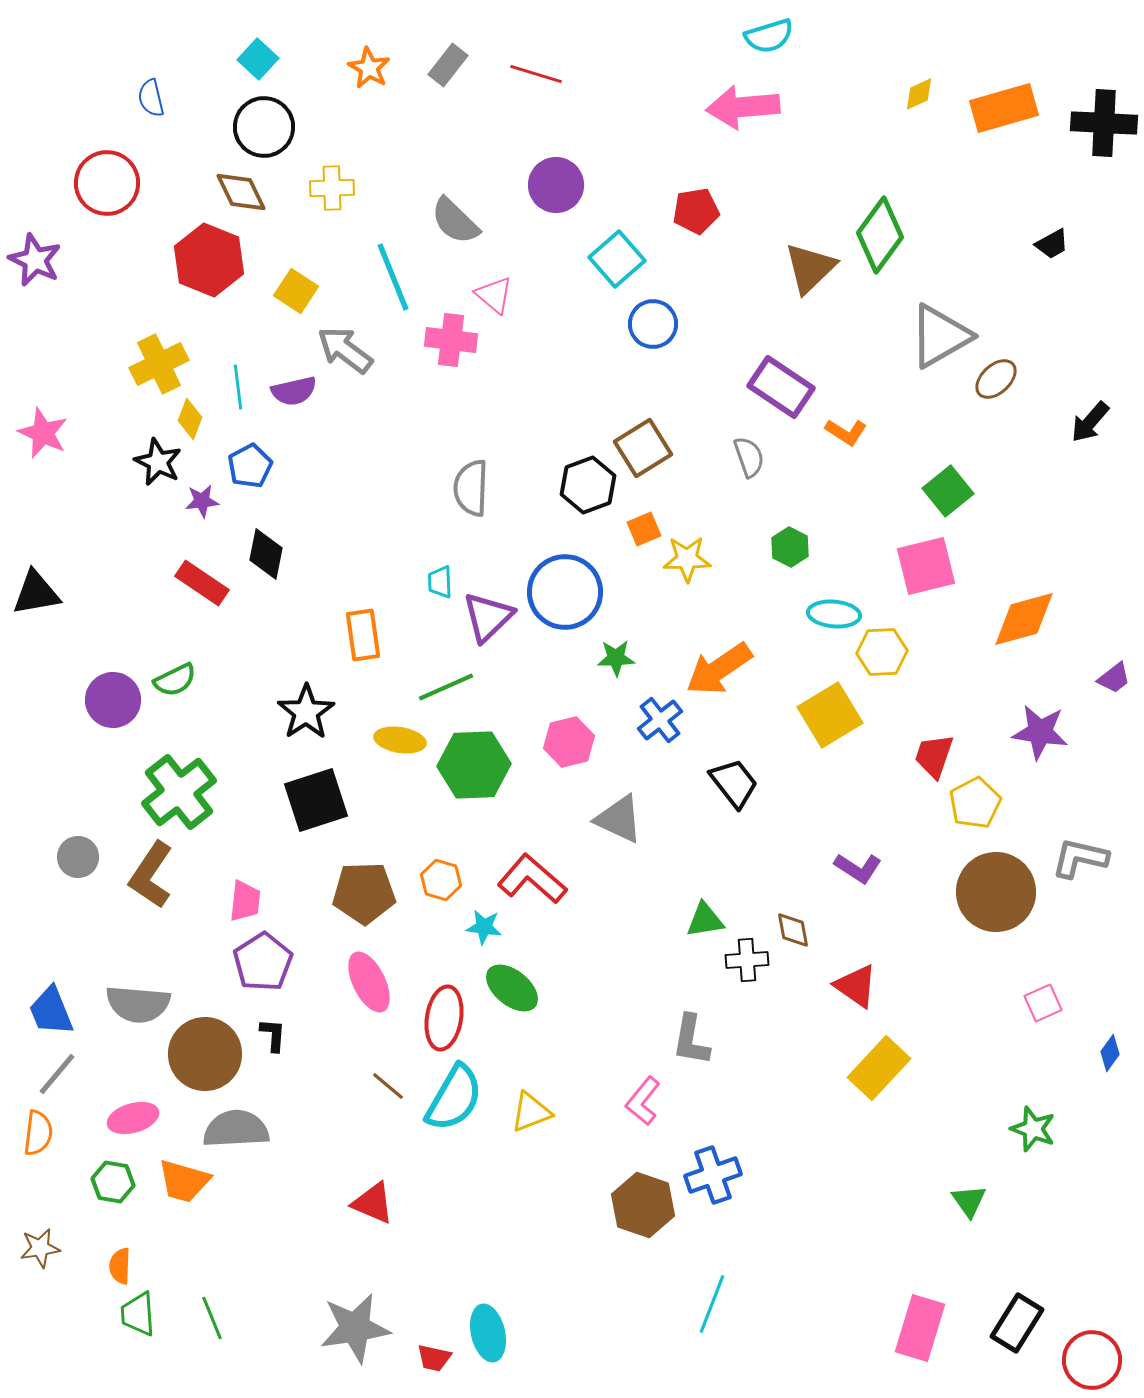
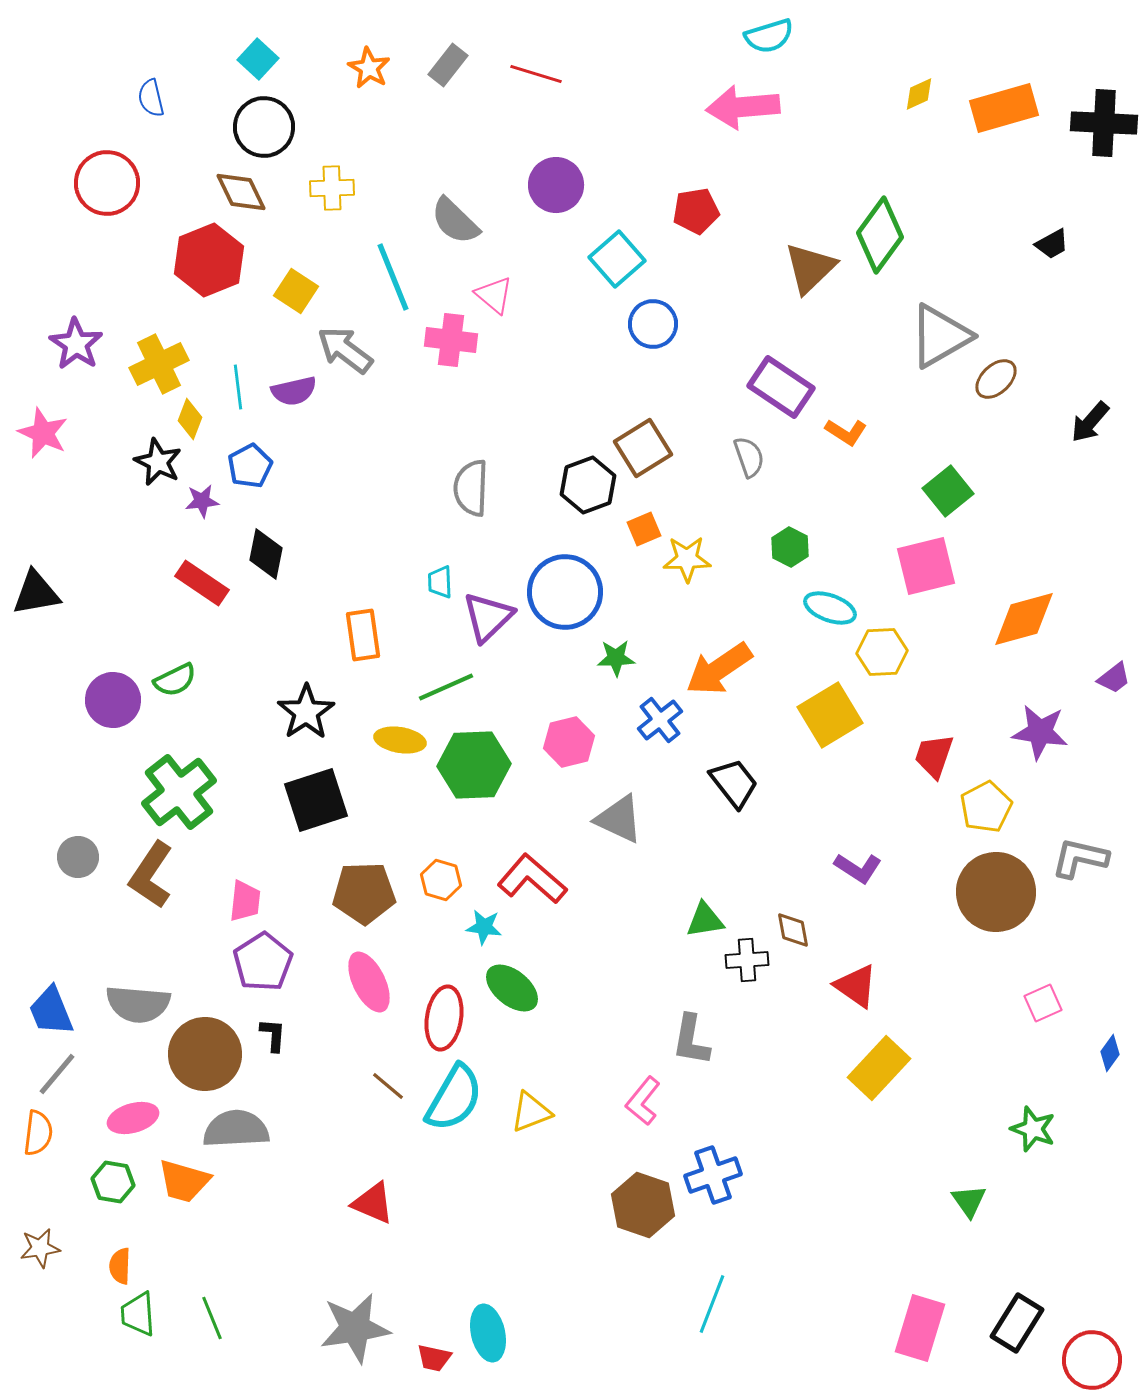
purple star at (35, 260): moved 41 px right, 84 px down; rotated 8 degrees clockwise
red hexagon at (209, 260): rotated 16 degrees clockwise
cyan ellipse at (834, 614): moved 4 px left, 6 px up; rotated 15 degrees clockwise
yellow pentagon at (975, 803): moved 11 px right, 4 px down
